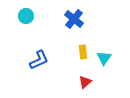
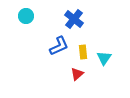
blue L-shape: moved 20 px right, 14 px up
red triangle: moved 8 px left, 8 px up
